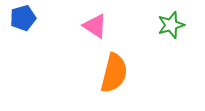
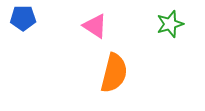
blue pentagon: rotated 15 degrees clockwise
green star: moved 1 px left, 1 px up
